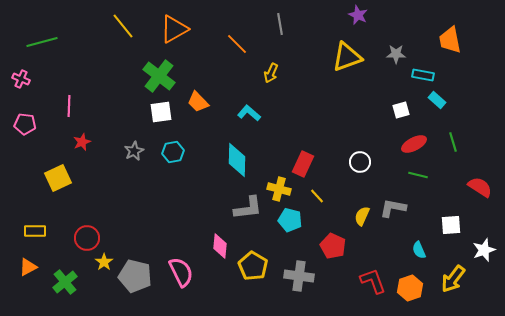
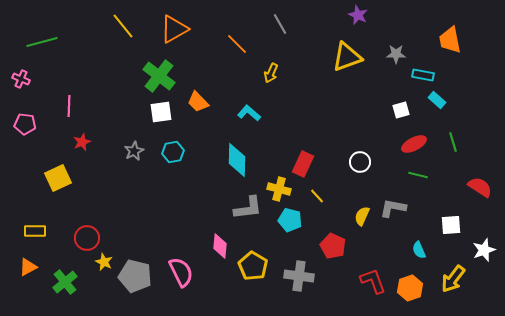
gray line at (280, 24): rotated 20 degrees counterclockwise
yellow star at (104, 262): rotated 12 degrees counterclockwise
